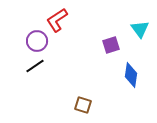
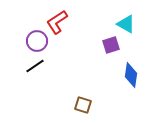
red L-shape: moved 2 px down
cyan triangle: moved 14 px left, 5 px up; rotated 24 degrees counterclockwise
